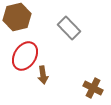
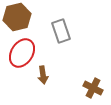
gray rectangle: moved 8 px left, 3 px down; rotated 25 degrees clockwise
red ellipse: moved 3 px left, 3 px up
